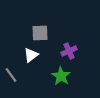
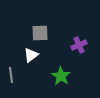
purple cross: moved 10 px right, 6 px up
gray line: rotated 28 degrees clockwise
